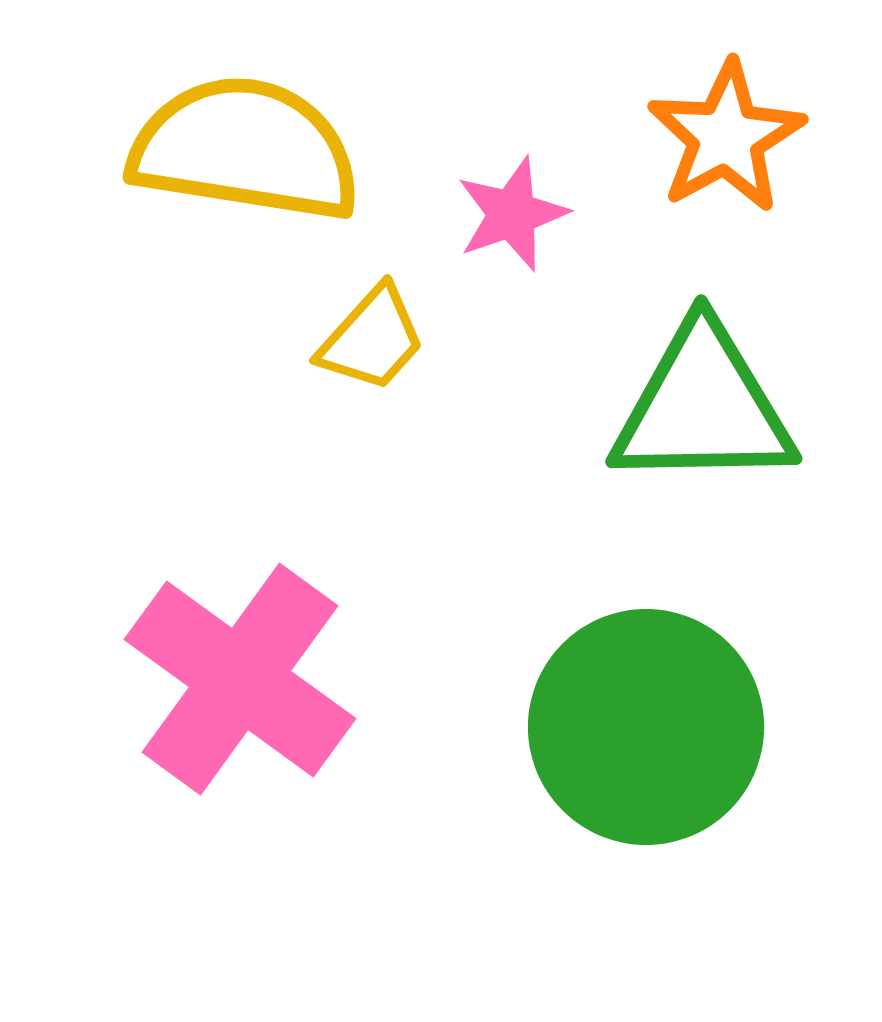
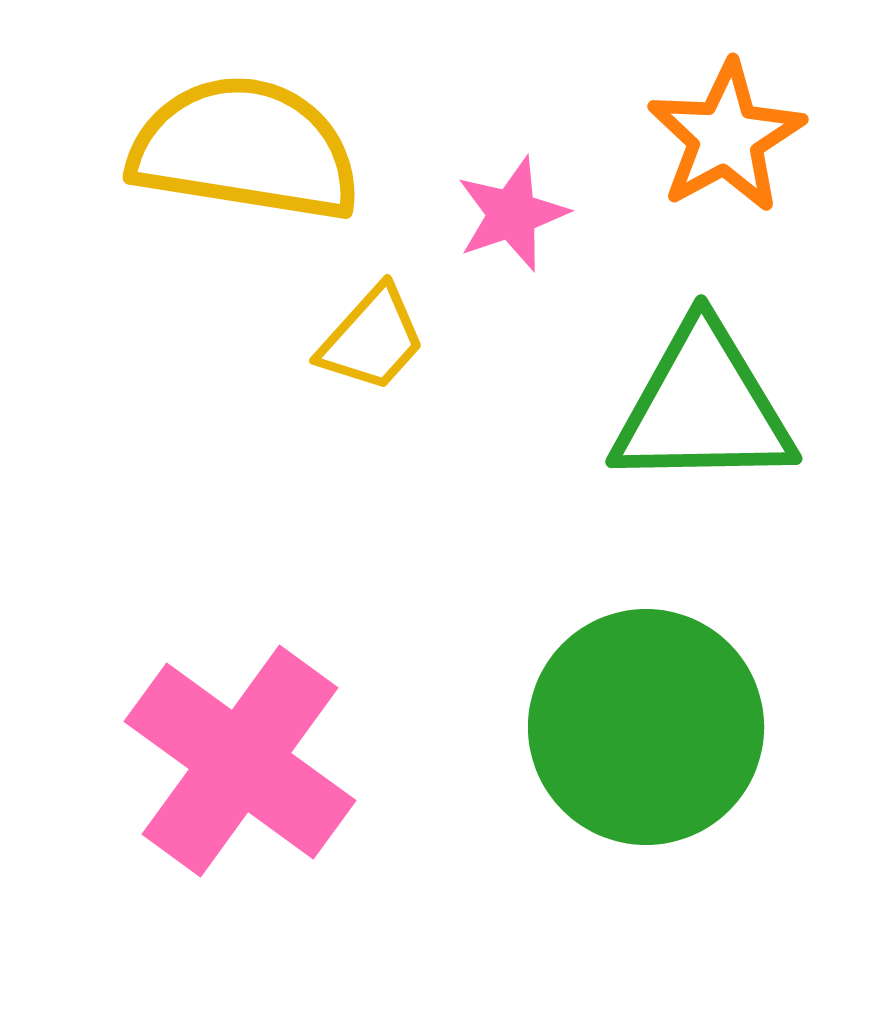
pink cross: moved 82 px down
